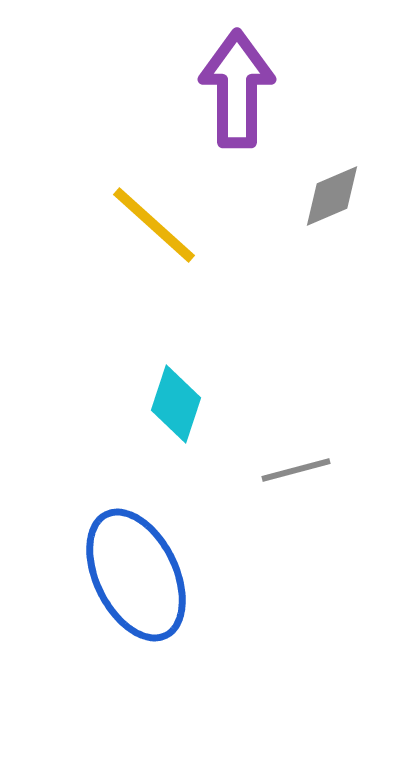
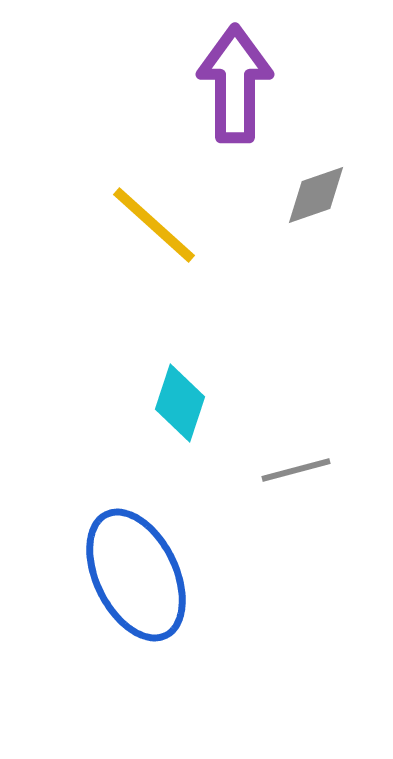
purple arrow: moved 2 px left, 5 px up
gray diamond: moved 16 px left, 1 px up; rotated 4 degrees clockwise
cyan diamond: moved 4 px right, 1 px up
